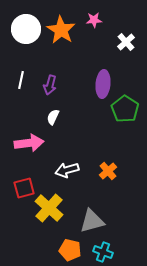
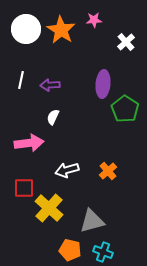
purple arrow: rotated 72 degrees clockwise
red square: rotated 15 degrees clockwise
